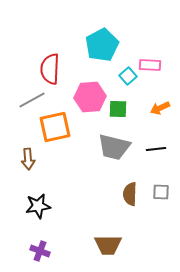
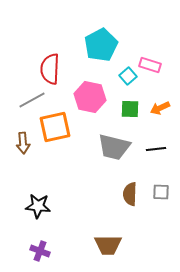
cyan pentagon: moved 1 px left
pink rectangle: rotated 15 degrees clockwise
pink hexagon: rotated 16 degrees clockwise
green square: moved 12 px right
brown arrow: moved 5 px left, 16 px up
black star: rotated 15 degrees clockwise
